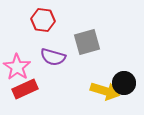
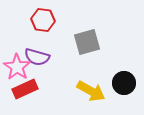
purple semicircle: moved 16 px left
yellow arrow: moved 14 px left; rotated 12 degrees clockwise
